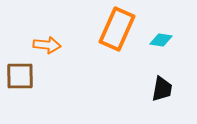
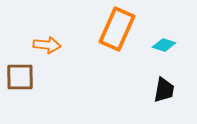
cyan diamond: moved 3 px right, 5 px down; rotated 10 degrees clockwise
brown square: moved 1 px down
black trapezoid: moved 2 px right, 1 px down
